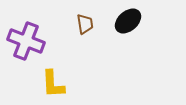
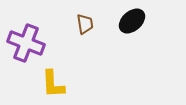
black ellipse: moved 4 px right
purple cross: moved 2 px down
